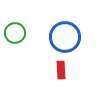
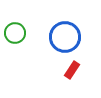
red rectangle: moved 11 px right; rotated 36 degrees clockwise
